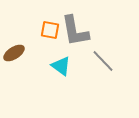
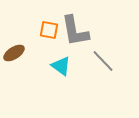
orange square: moved 1 px left
